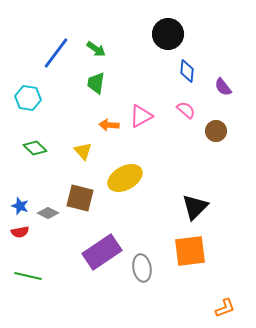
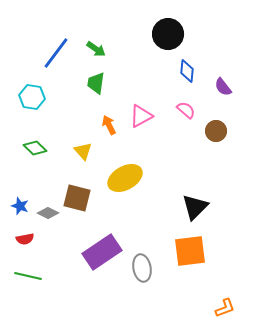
cyan hexagon: moved 4 px right, 1 px up
orange arrow: rotated 60 degrees clockwise
brown square: moved 3 px left
red semicircle: moved 5 px right, 7 px down
